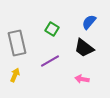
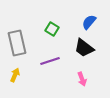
purple line: rotated 12 degrees clockwise
pink arrow: rotated 120 degrees counterclockwise
